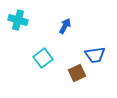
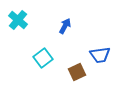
cyan cross: rotated 24 degrees clockwise
blue trapezoid: moved 5 px right
brown square: moved 1 px up
